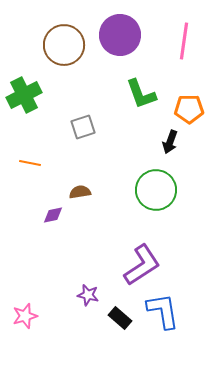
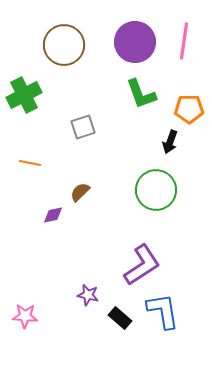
purple circle: moved 15 px right, 7 px down
brown semicircle: rotated 35 degrees counterclockwise
pink star: rotated 20 degrees clockwise
